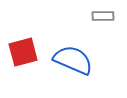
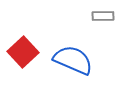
red square: rotated 28 degrees counterclockwise
